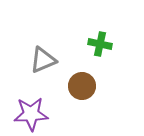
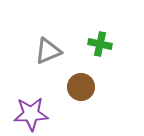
gray triangle: moved 5 px right, 9 px up
brown circle: moved 1 px left, 1 px down
